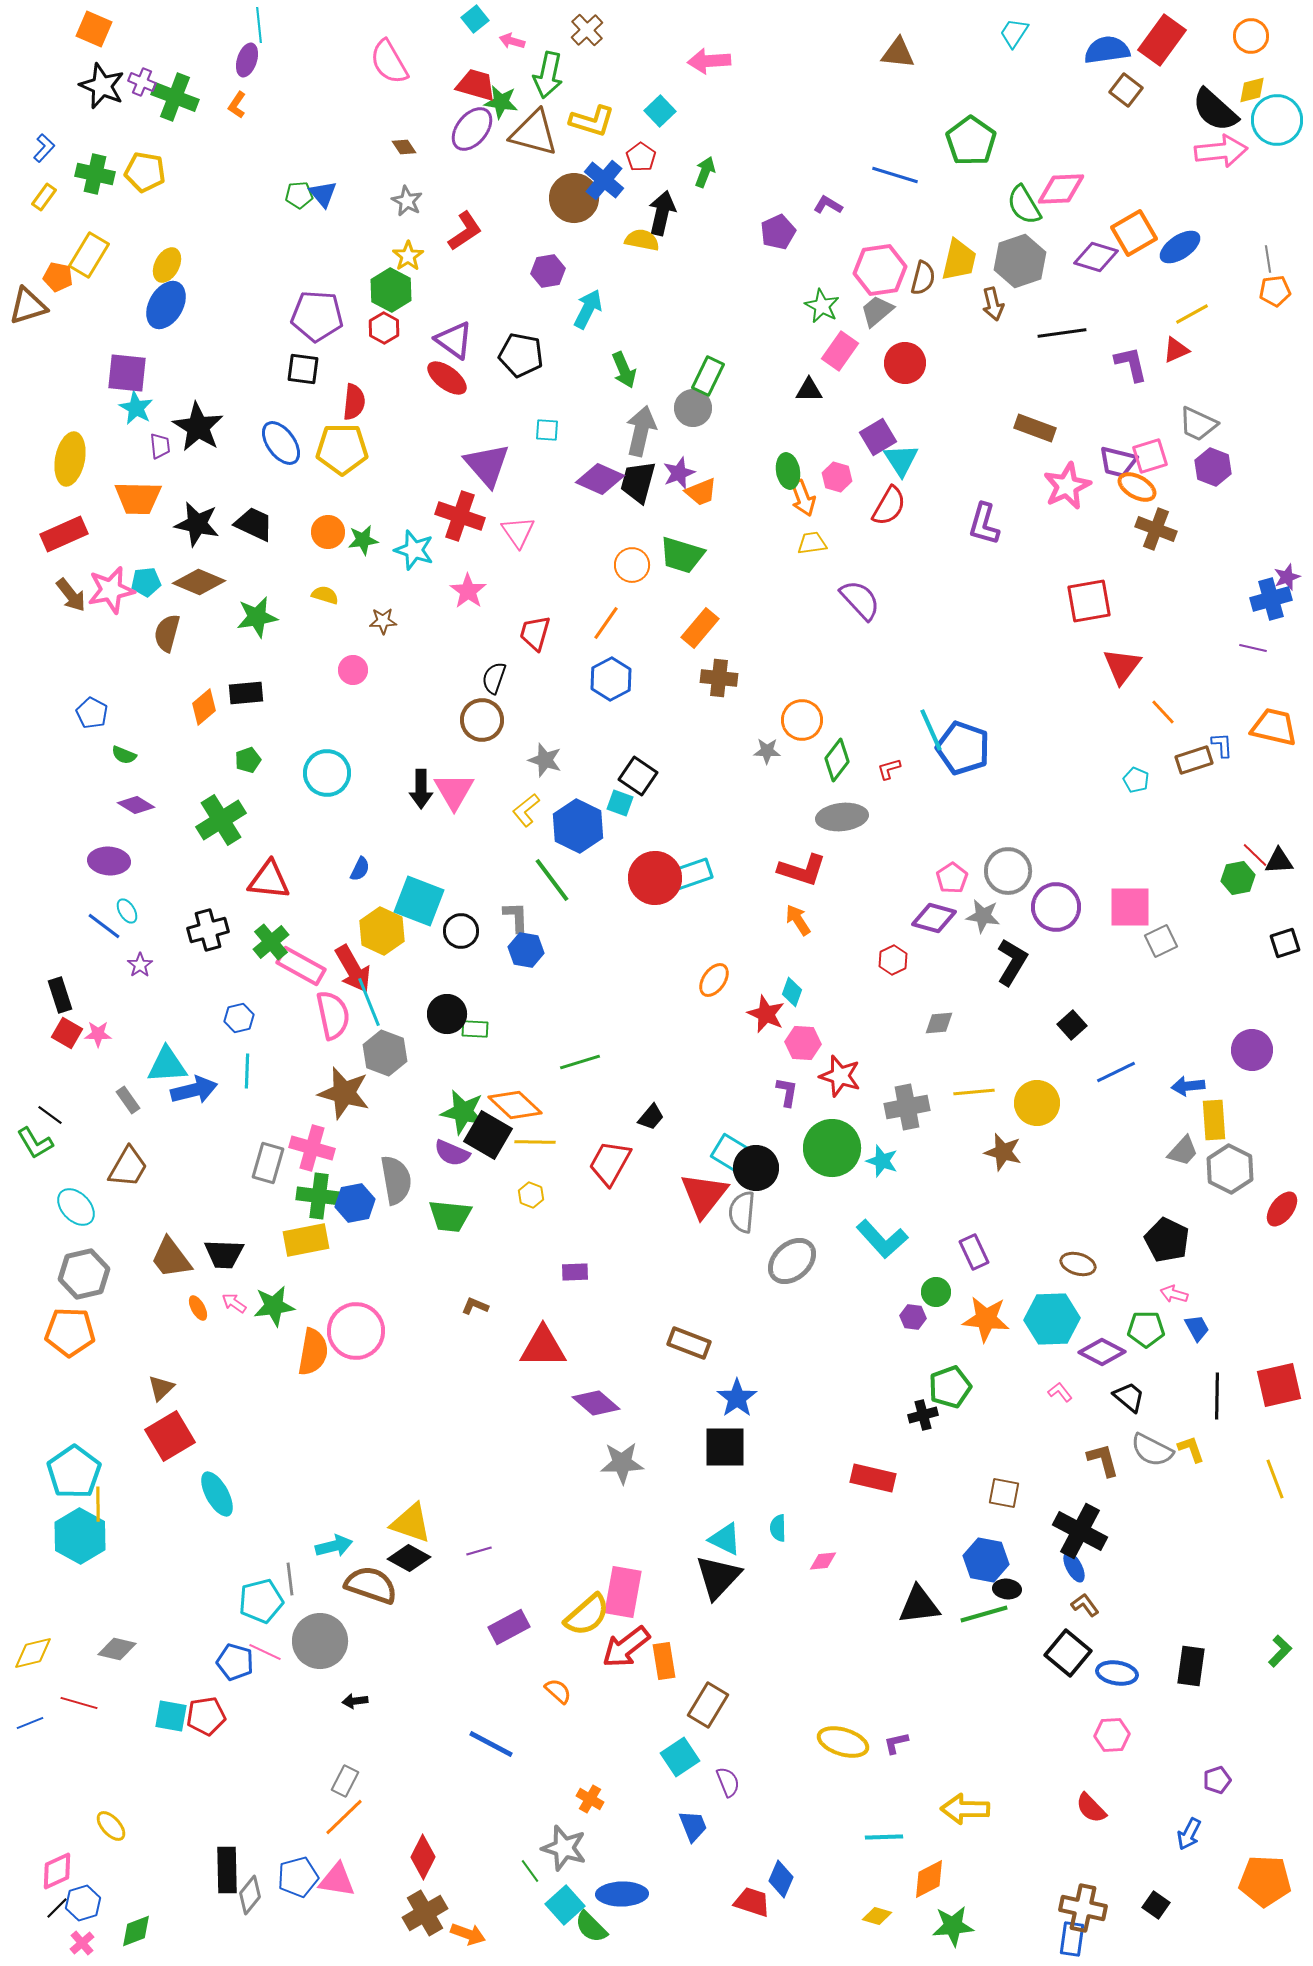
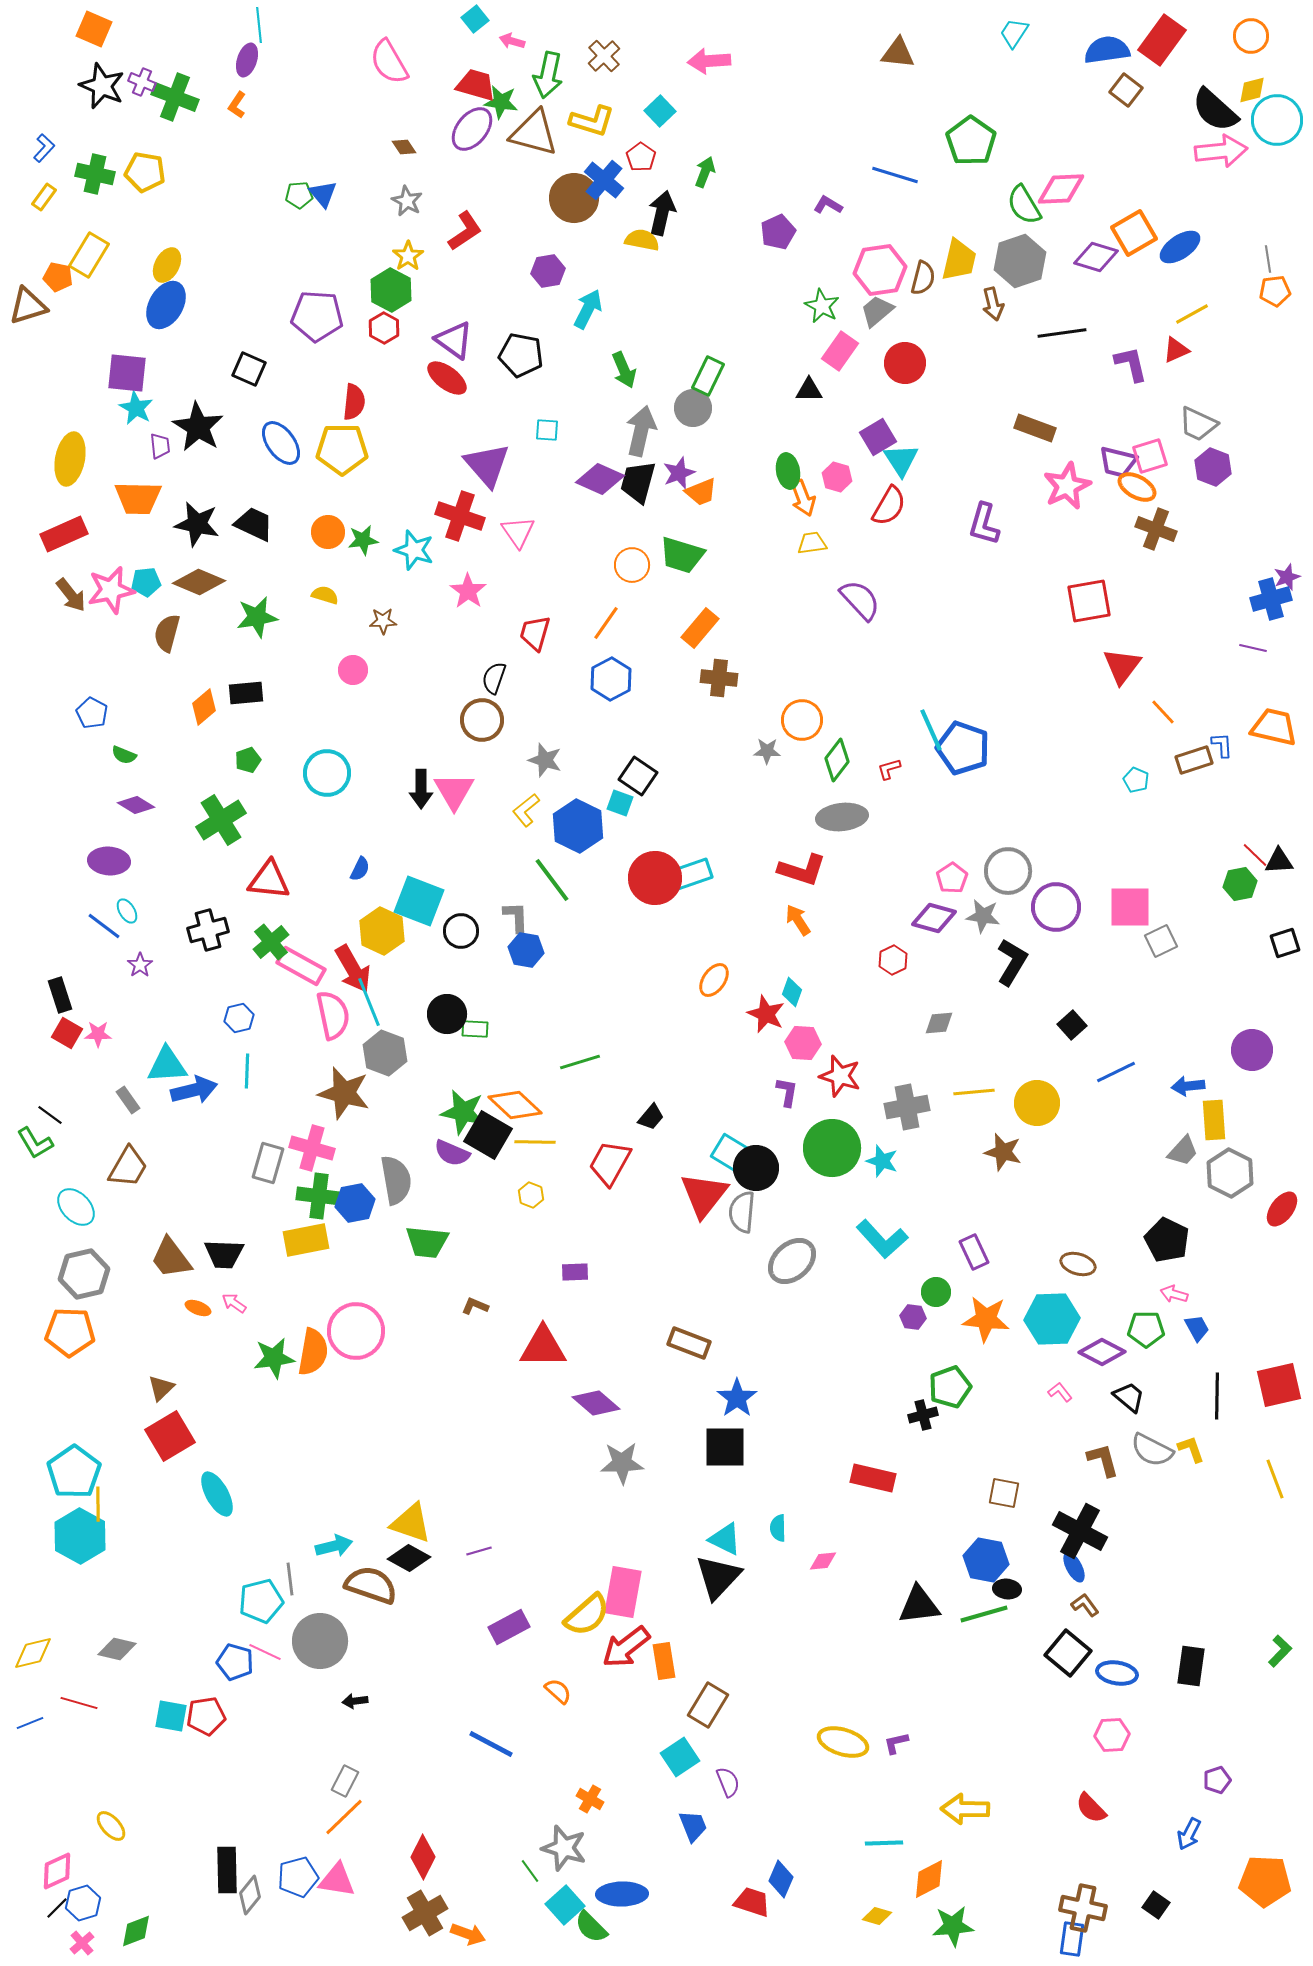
brown cross at (587, 30): moved 17 px right, 26 px down
black square at (303, 369): moved 54 px left; rotated 16 degrees clockwise
green hexagon at (1238, 878): moved 2 px right, 6 px down
gray hexagon at (1230, 1169): moved 4 px down
green trapezoid at (450, 1216): moved 23 px left, 26 px down
green star at (274, 1306): moved 52 px down
orange ellipse at (198, 1308): rotated 40 degrees counterclockwise
cyan line at (884, 1837): moved 6 px down
